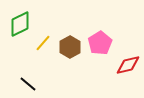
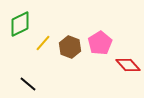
brown hexagon: rotated 10 degrees counterclockwise
red diamond: rotated 60 degrees clockwise
